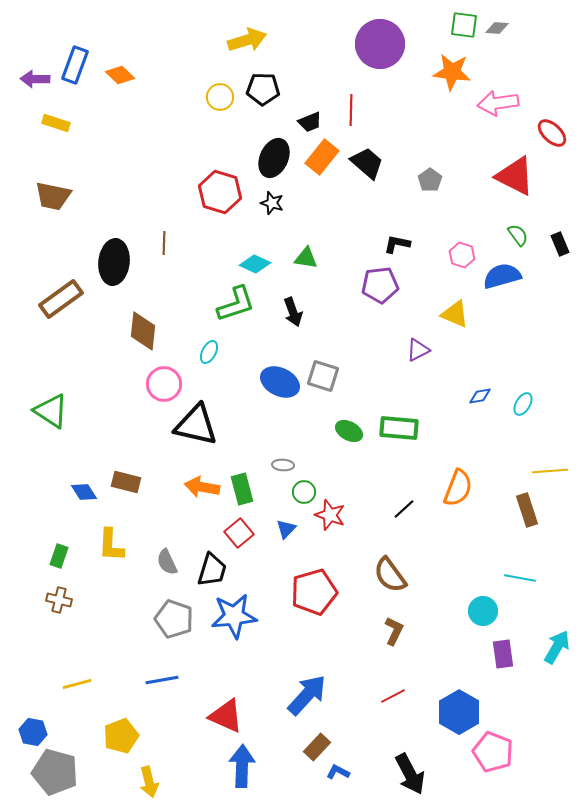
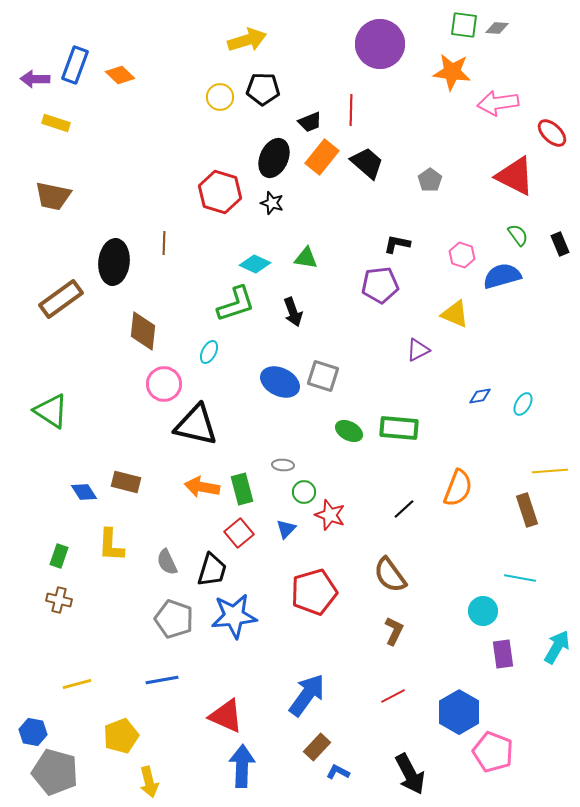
blue arrow at (307, 695): rotated 6 degrees counterclockwise
